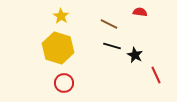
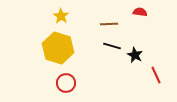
brown line: rotated 30 degrees counterclockwise
red circle: moved 2 px right
